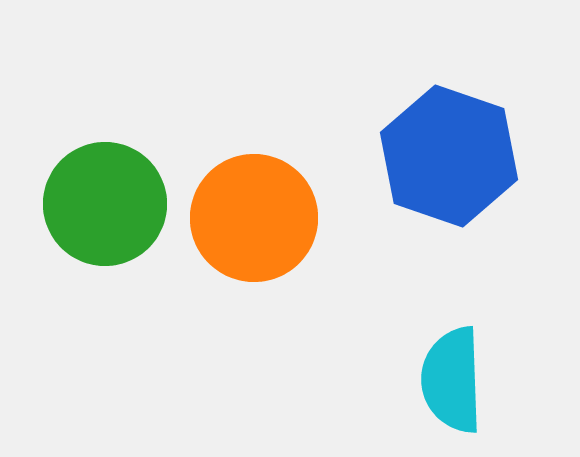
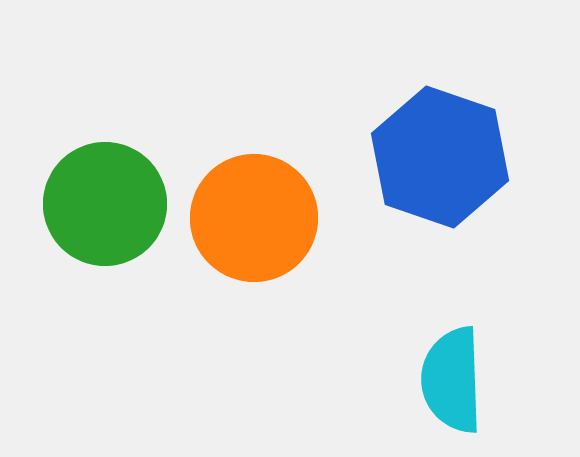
blue hexagon: moved 9 px left, 1 px down
